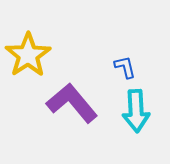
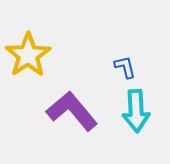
purple L-shape: moved 8 px down
